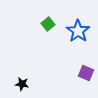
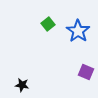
purple square: moved 1 px up
black star: moved 1 px down
